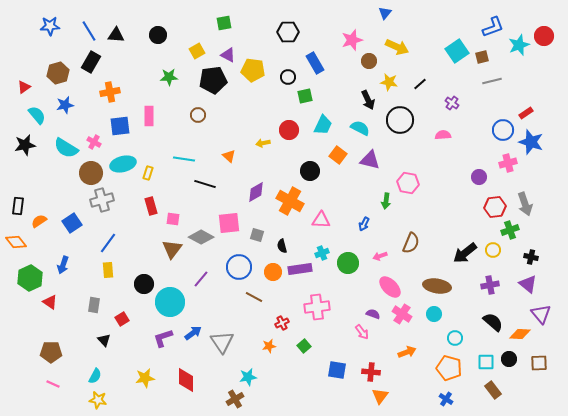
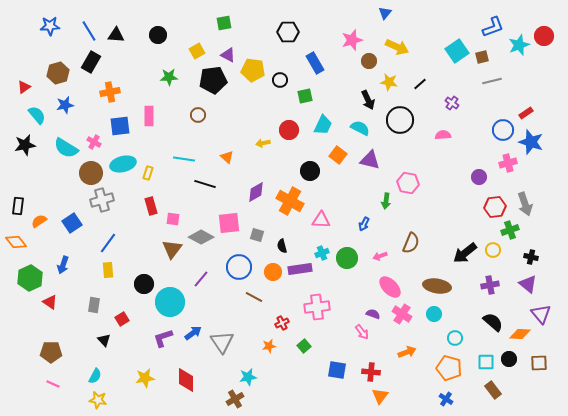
black circle at (288, 77): moved 8 px left, 3 px down
orange triangle at (229, 156): moved 2 px left, 1 px down
green circle at (348, 263): moved 1 px left, 5 px up
